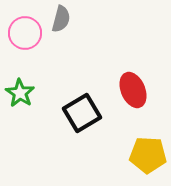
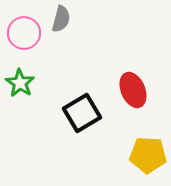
pink circle: moved 1 px left
green star: moved 10 px up
